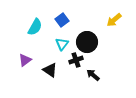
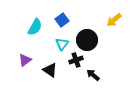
black circle: moved 2 px up
